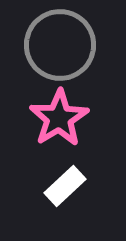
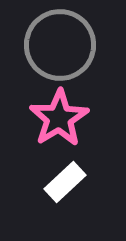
white rectangle: moved 4 px up
